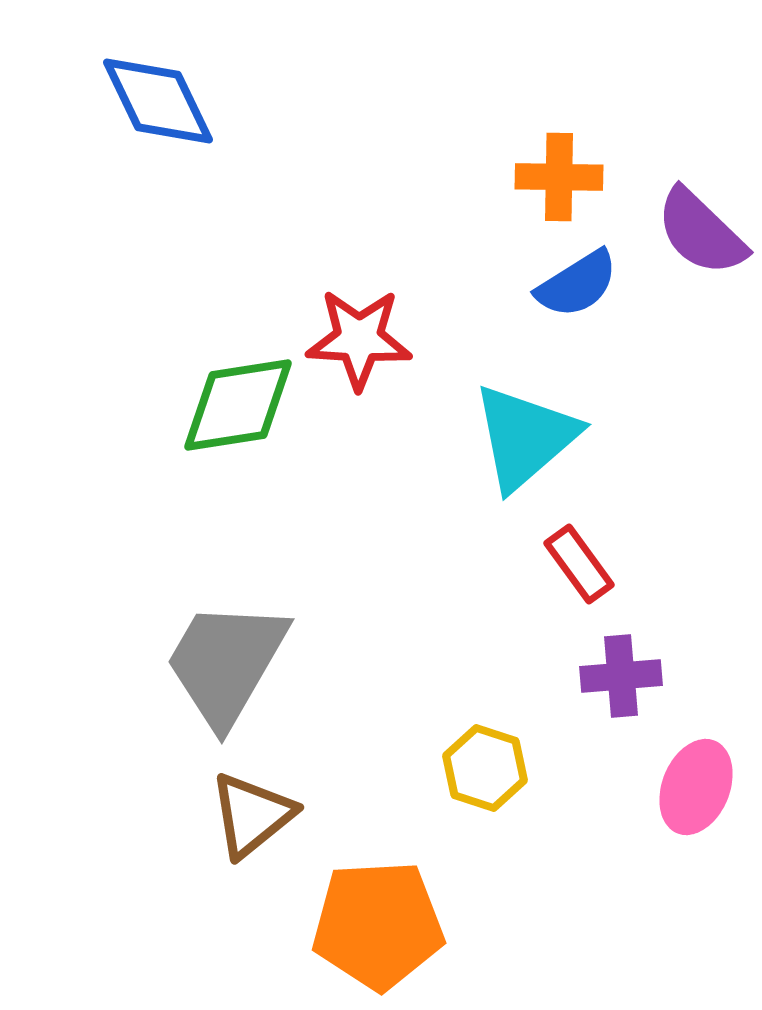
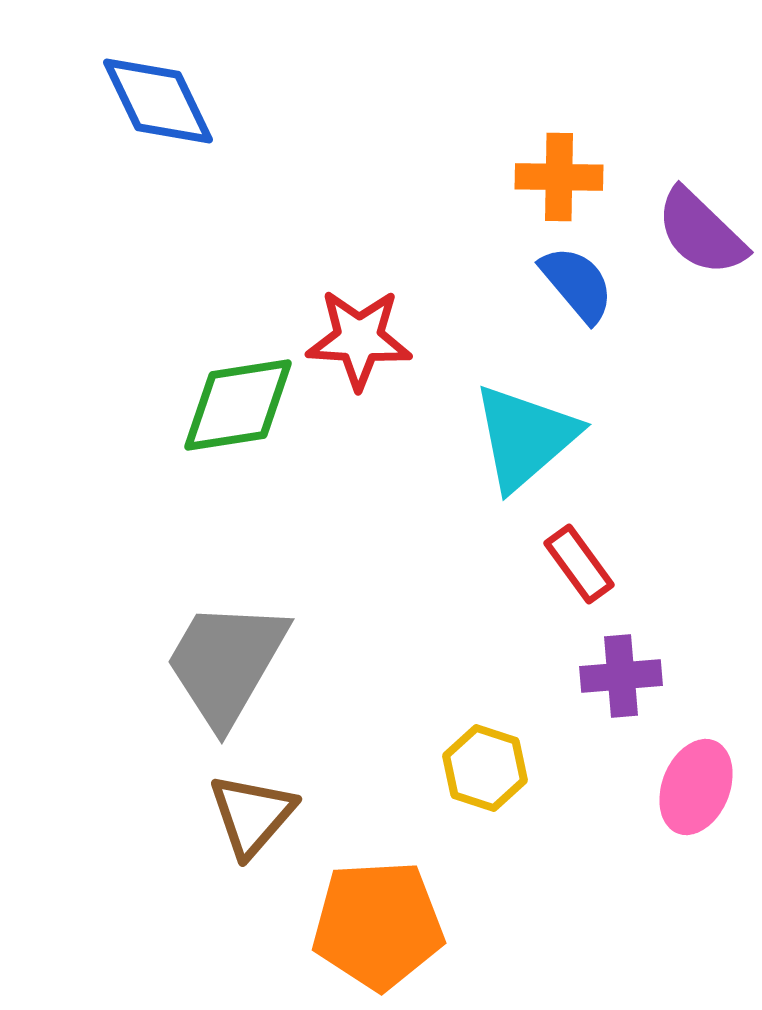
blue semicircle: rotated 98 degrees counterclockwise
brown triangle: rotated 10 degrees counterclockwise
